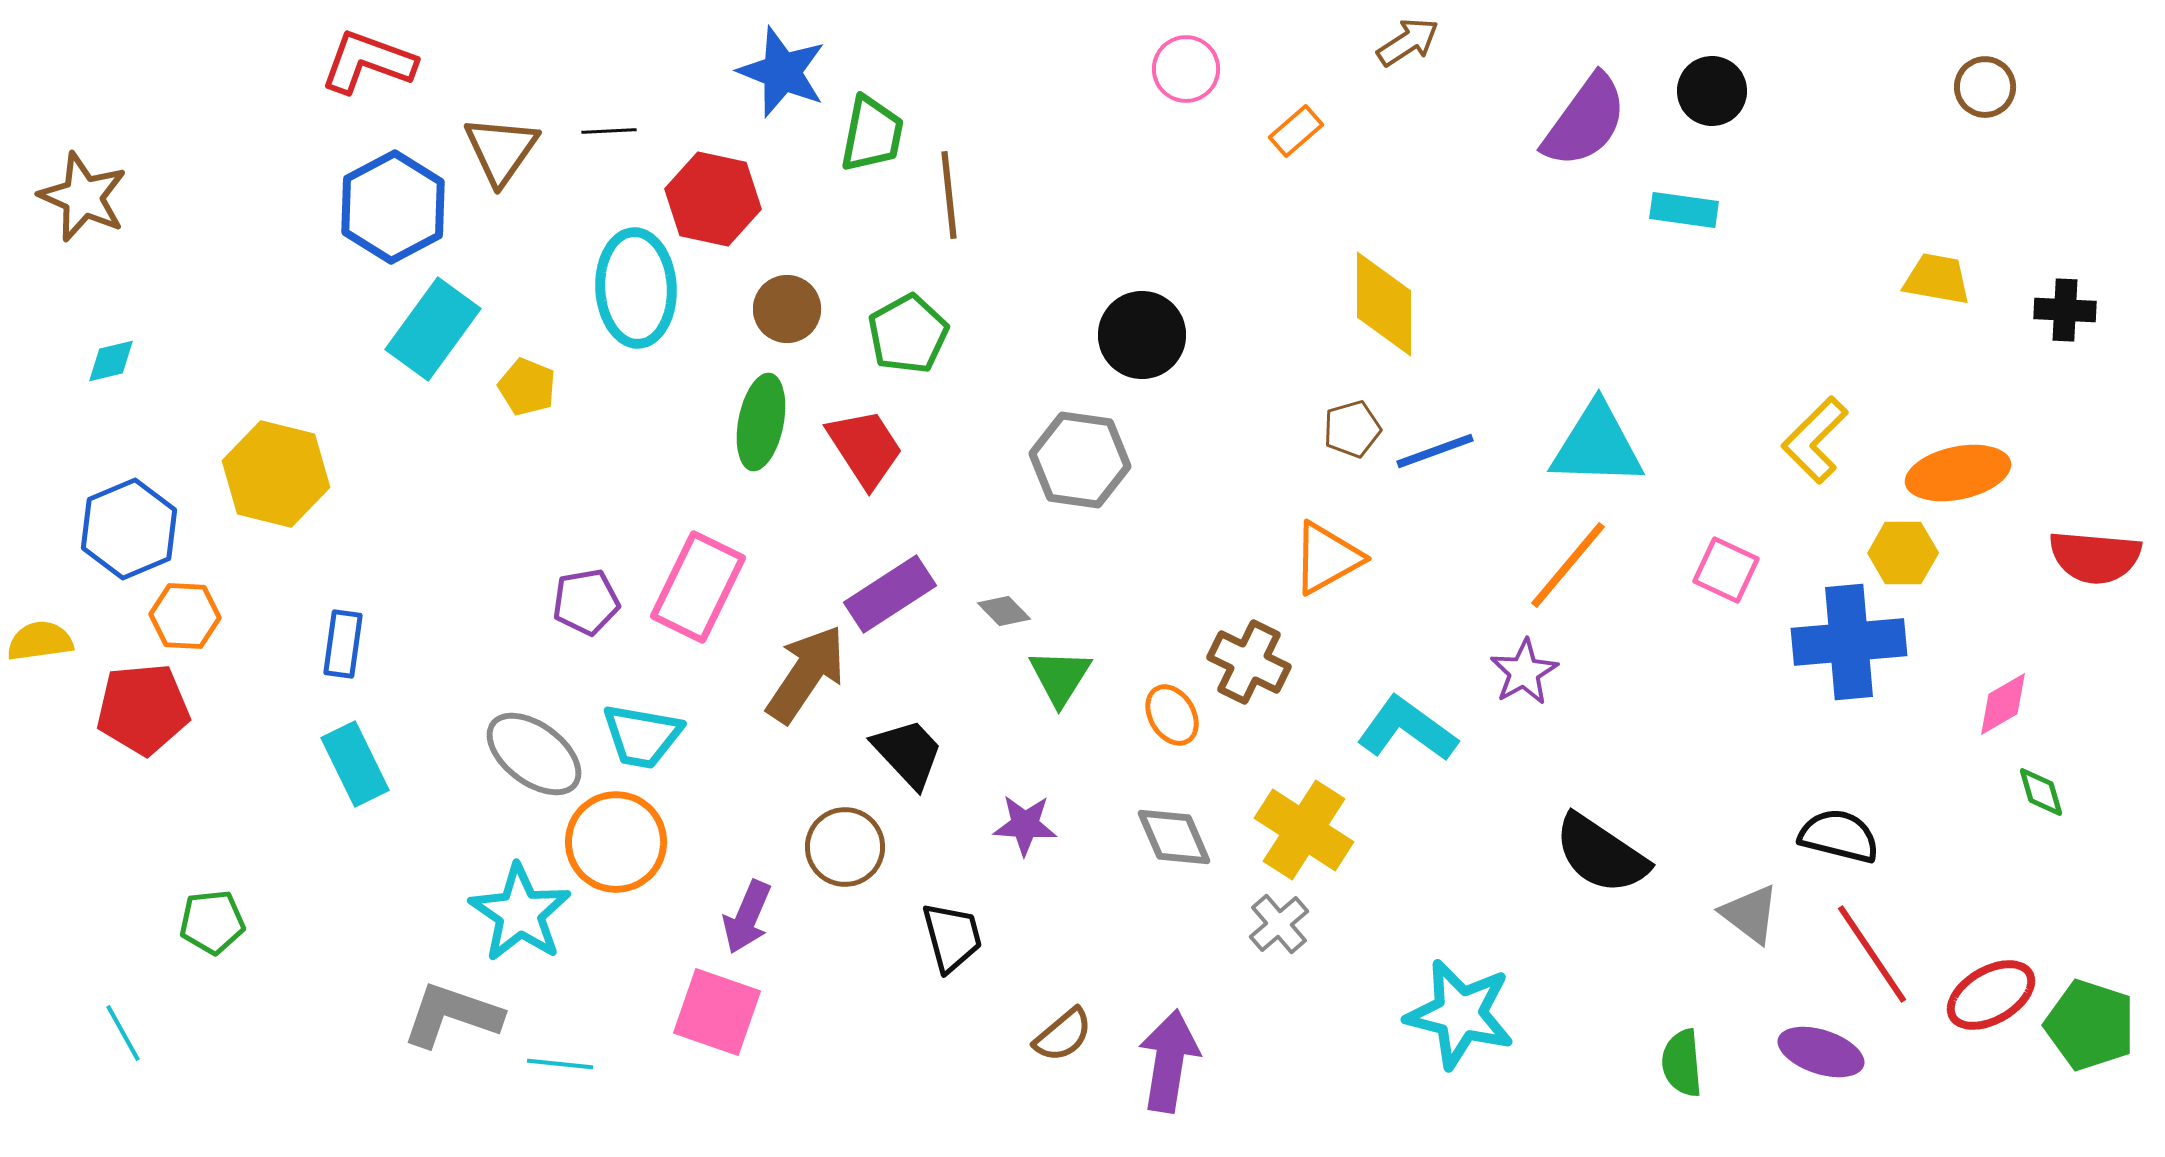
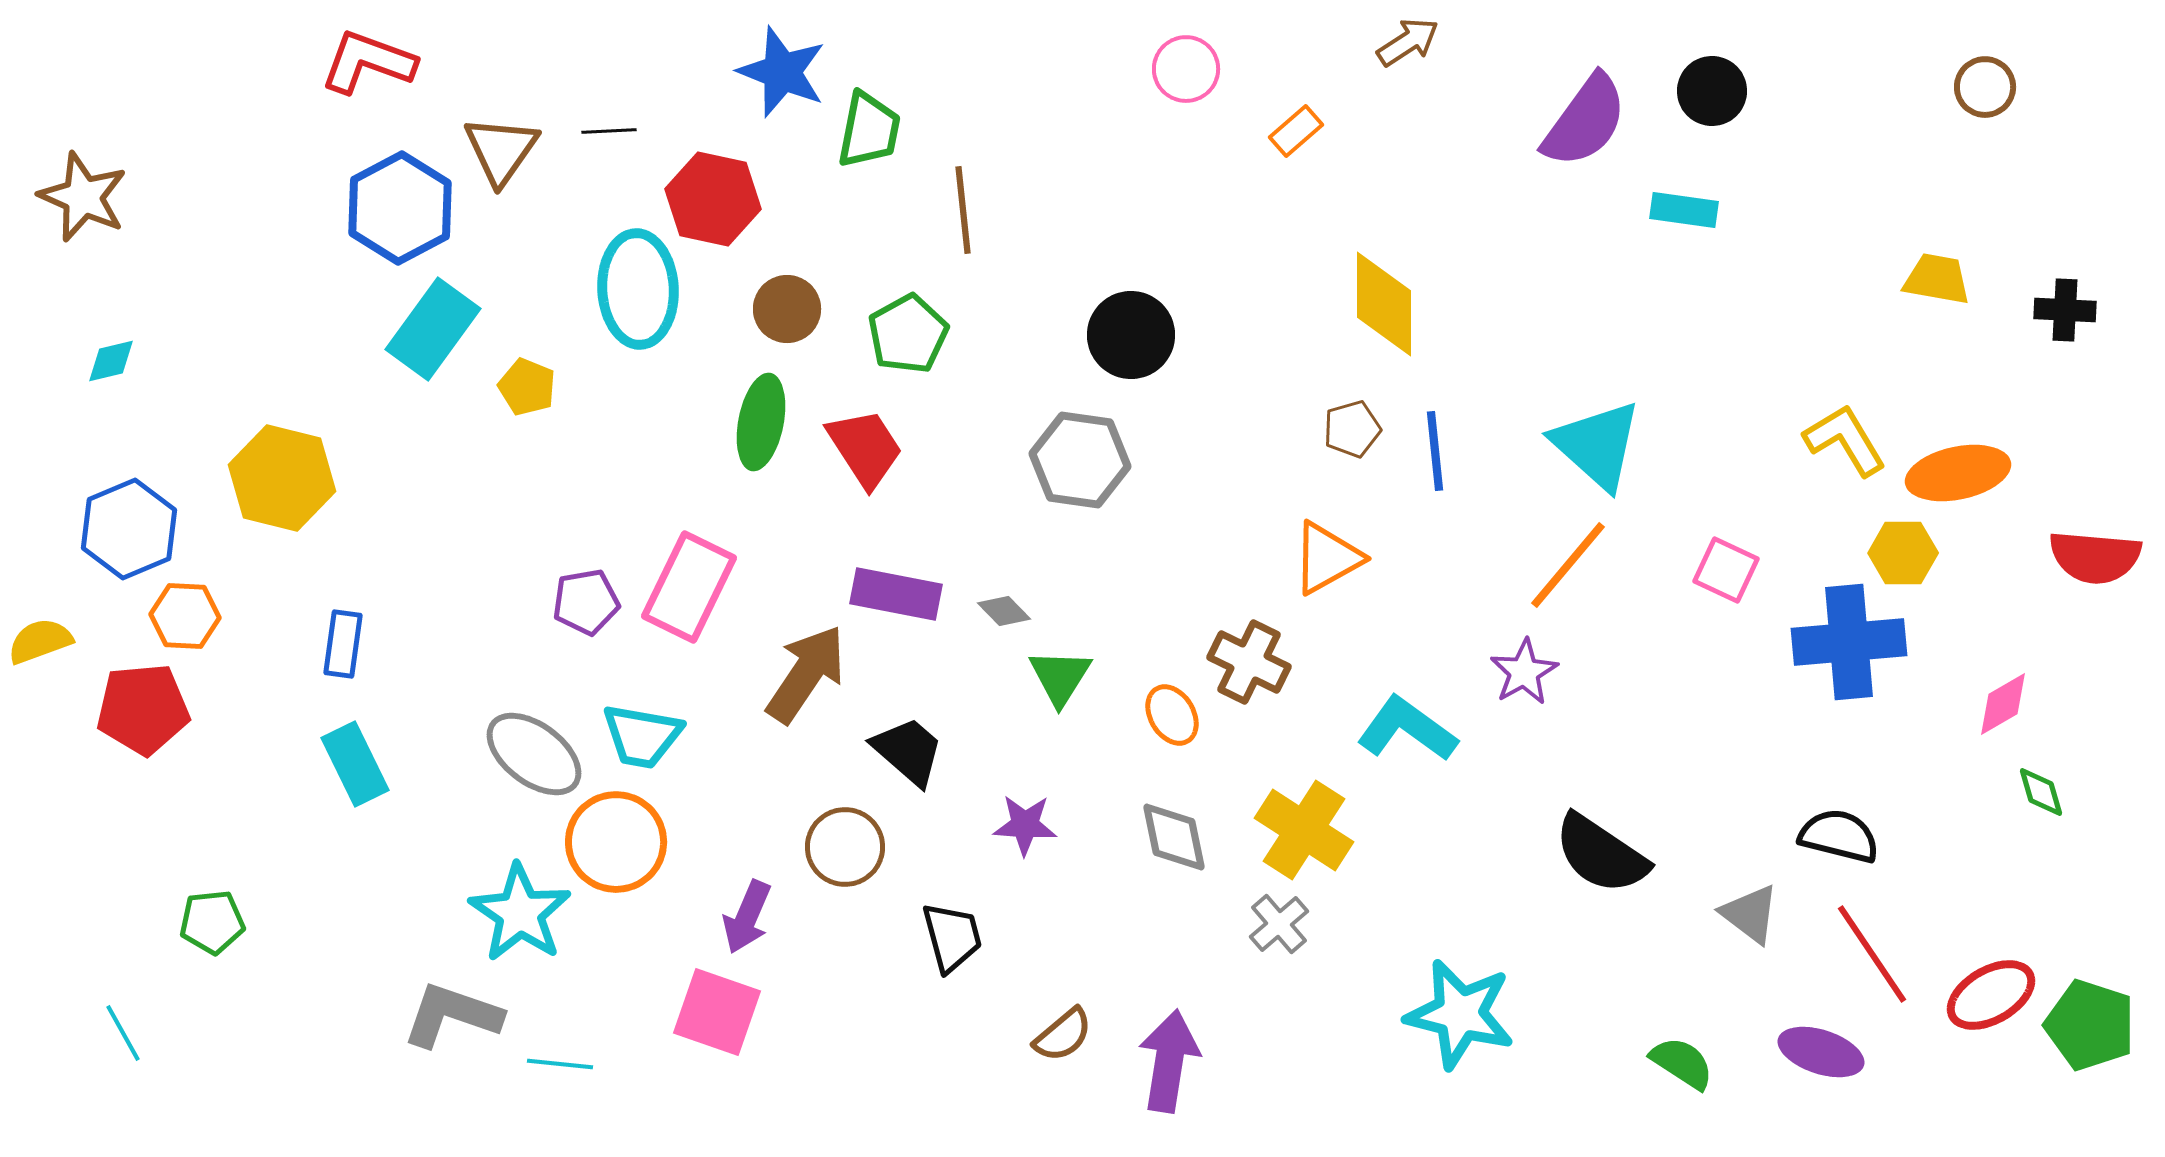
green trapezoid at (872, 134): moved 3 px left, 4 px up
brown line at (949, 195): moved 14 px right, 15 px down
blue hexagon at (393, 207): moved 7 px right, 1 px down
cyan ellipse at (636, 288): moved 2 px right, 1 px down
black circle at (1142, 335): moved 11 px left
yellow L-shape at (1815, 440): moved 30 px right; rotated 104 degrees clockwise
cyan triangle at (1597, 445): rotated 40 degrees clockwise
blue line at (1435, 451): rotated 76 degrees counterclockwise
yellow hexagon at (276, 474): moved 6 px right, 4 px down
pink rectangle at (698, 587): moved 9 px left
purple rectangle at (890, 594): moved 6 px right; rotated 44 degrees clockwise
yellow semicircle at (40, 641): rotated 12 degrees counterclockwise
black trapezoid at (908, 753): moved 2 px up; rotated 6 degrees counterclockwise
gray diamond at (1174, 837): rotated 12 degrees clockwise
green semicircle at (1682, 1063): rotated 128 degrees clockwise
